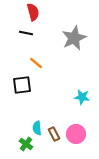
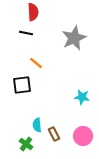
red semicircle: rotated 12 degrees clockwise
cyan semicircle: moved 3 px up
pink circle: moved 7 px right, 2 px down
